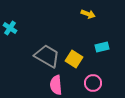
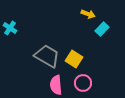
cyan rectangle: moved 18 px up; rotated 32 degrees counterclockwise
pink circle: moved 10 px left
